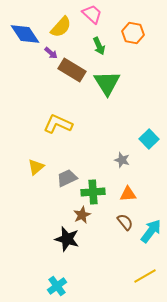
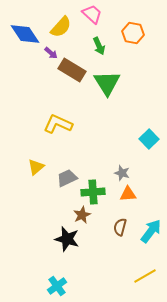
gray star: moved 13 px down
brown semicircle: moved 5 px left, 5 px down; rotated 126 degrees counterclockwise
